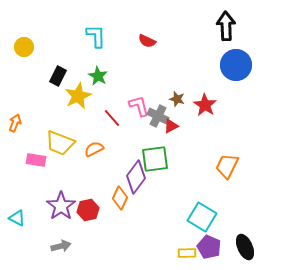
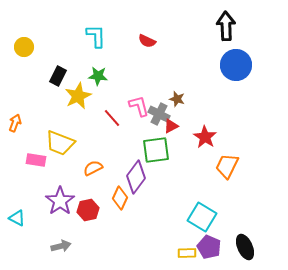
green star: rotated 24 degrees counterclockwise
red star: moved 32 px down
gray cross: moved 1 px right, 2 px up
orange semicircle: moved 1 px left, 19 px down
green square: moved 1 px right, 9 px up
purple star: moved 1 px left, 5 px up
